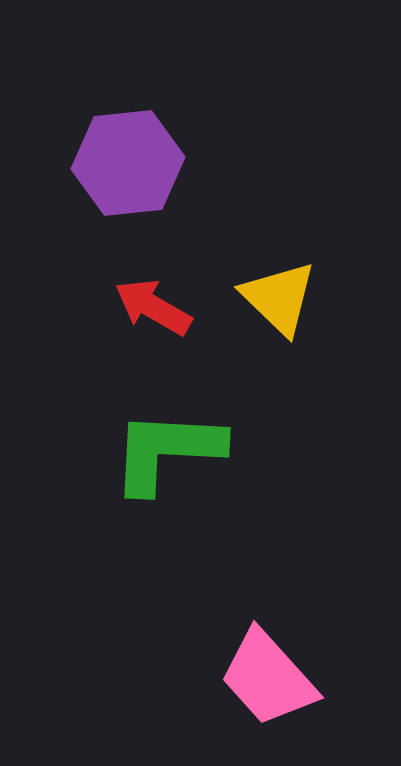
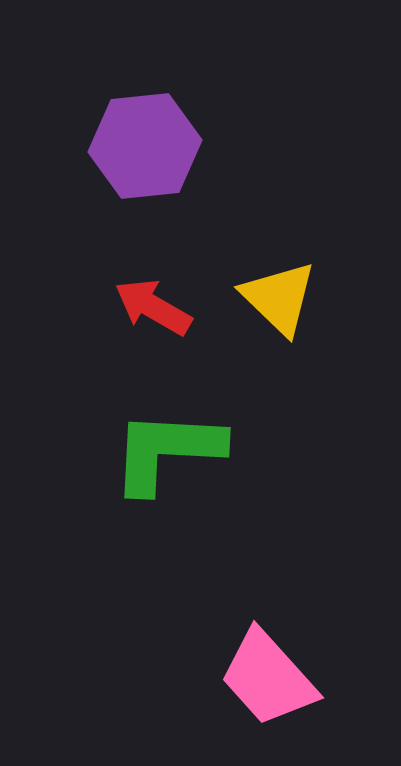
purple hexagon: moved 17 px right, 17 px up
